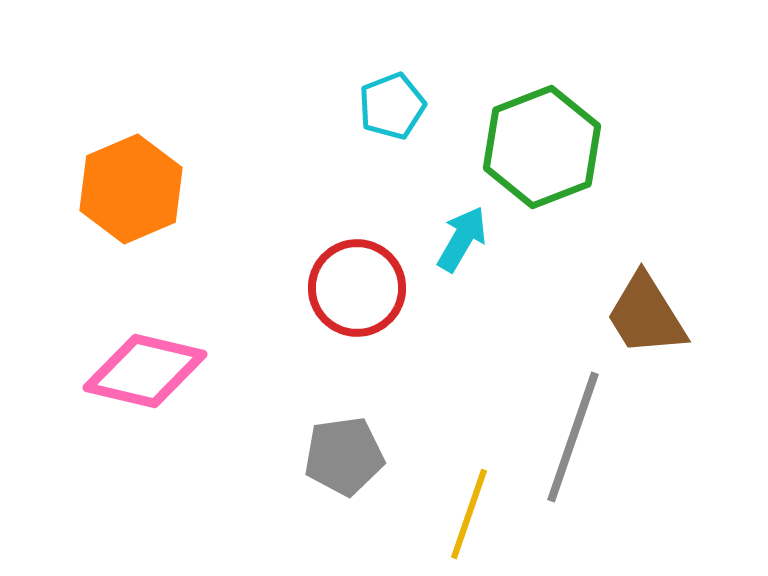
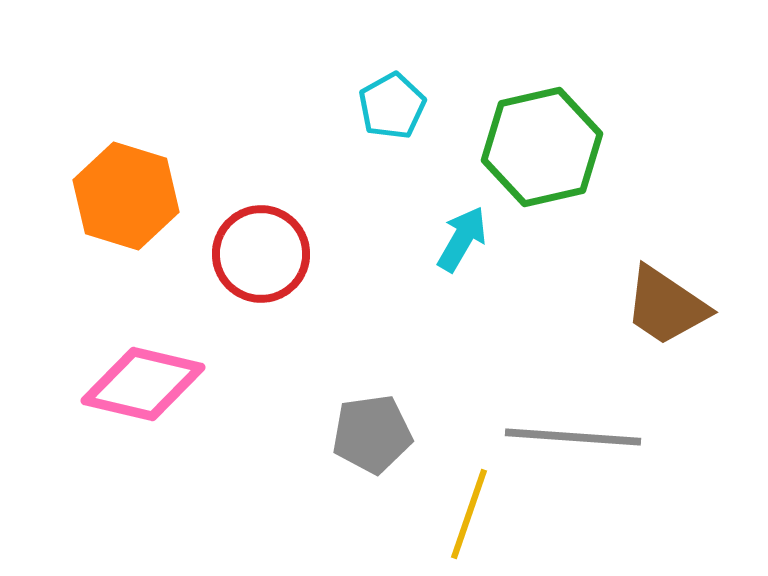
cyan pentagon: rotated 8 degrees counterclockwise
green hexagon: rotated 8 degrees clockwise
orange hexagon: moved 5 px left, 7 px down; rotated 20 degrees counterclockwise
red circle: moved 96 px left, 34 px up
brown trapezoid: moved 20 px right, 9 px up; rotated 24 degrees counterclockwise
pink diamond: moved 2 px left, 13 px down
gray line: rotated 75 degrees clockwise
gray pentagon: moved 28 px right, 22 px up
